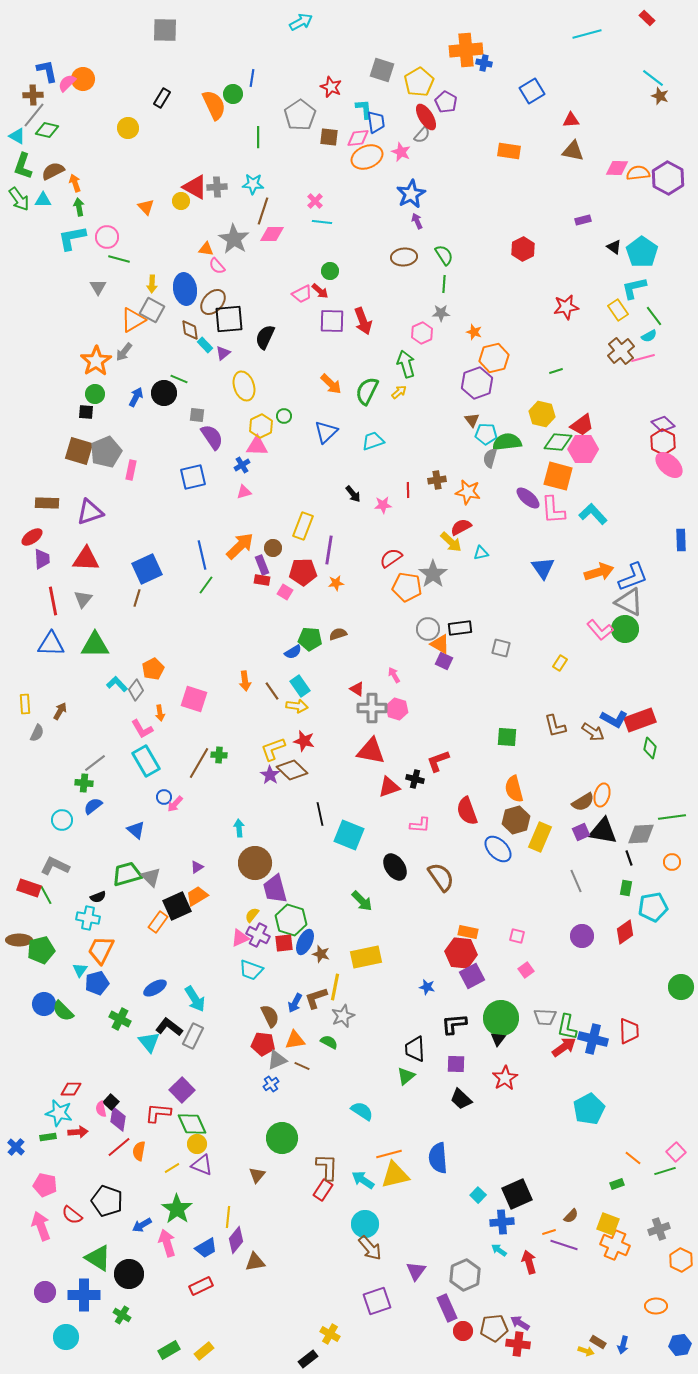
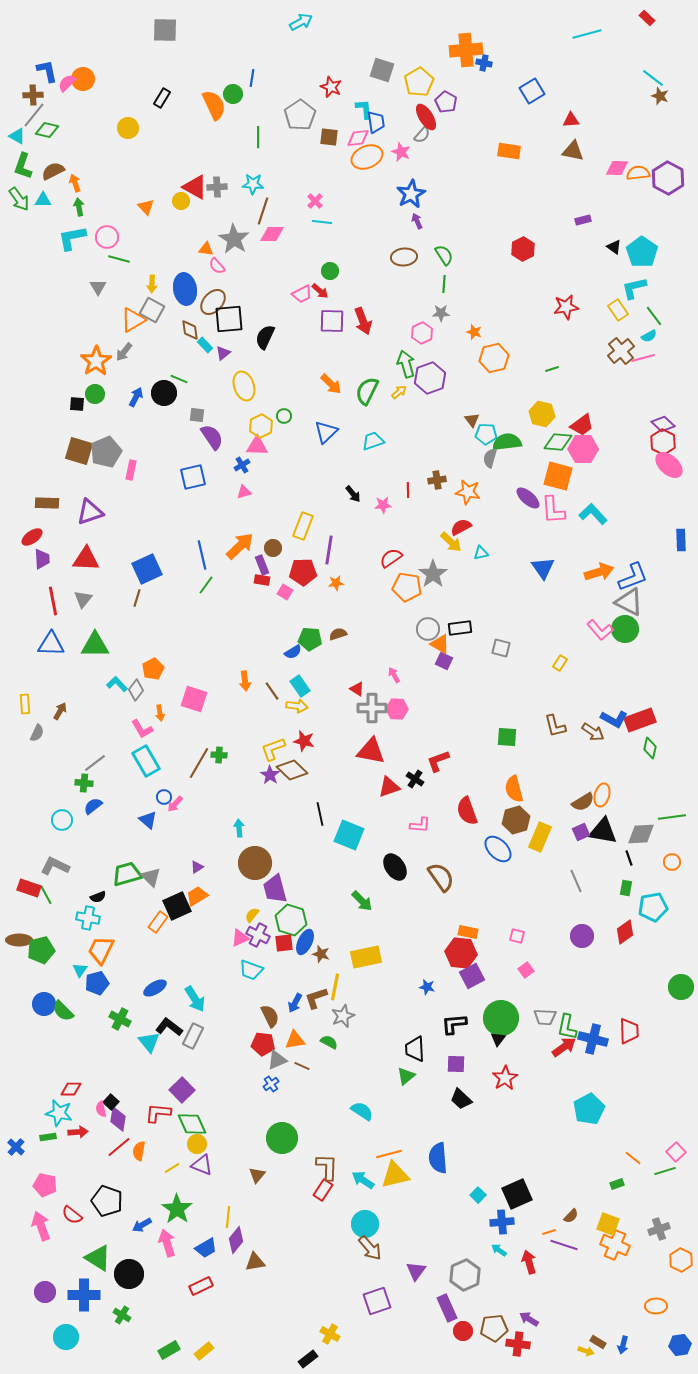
green line at (556, 371): moved 4 px left, 2 px up
purple hexagon at (477, 383): moved 47 px left, 5 px up
black square at (86, 412): moved 9 px left, 8 px up
pink hexagon at (397, 709): rotated 15 degrees counterclockwise
black cross at (415, 779): rotated 18 degrees clockwise
blue triangle at (136, 830): moved 12 px right, 10 px up
purple arrow at (520, 1323): moved 9 px right, 4 px up
